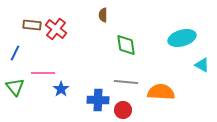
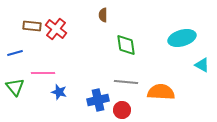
brown rectangle: moved 1 px down
blue line: rotated 49 degrees clockwise
blue star: moved 2 px left, 3 px down; rotated 21 degrees counterclockwise
blue cross: rotated 15 degrees counterclockwise
red circle: moved 1 px left
